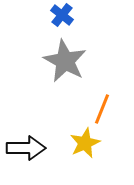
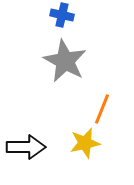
blue cross: rotated 25 degrees counterclockwise
yellow star: rotated 12 degrees clockwise
black arrow: moved 1 px up
